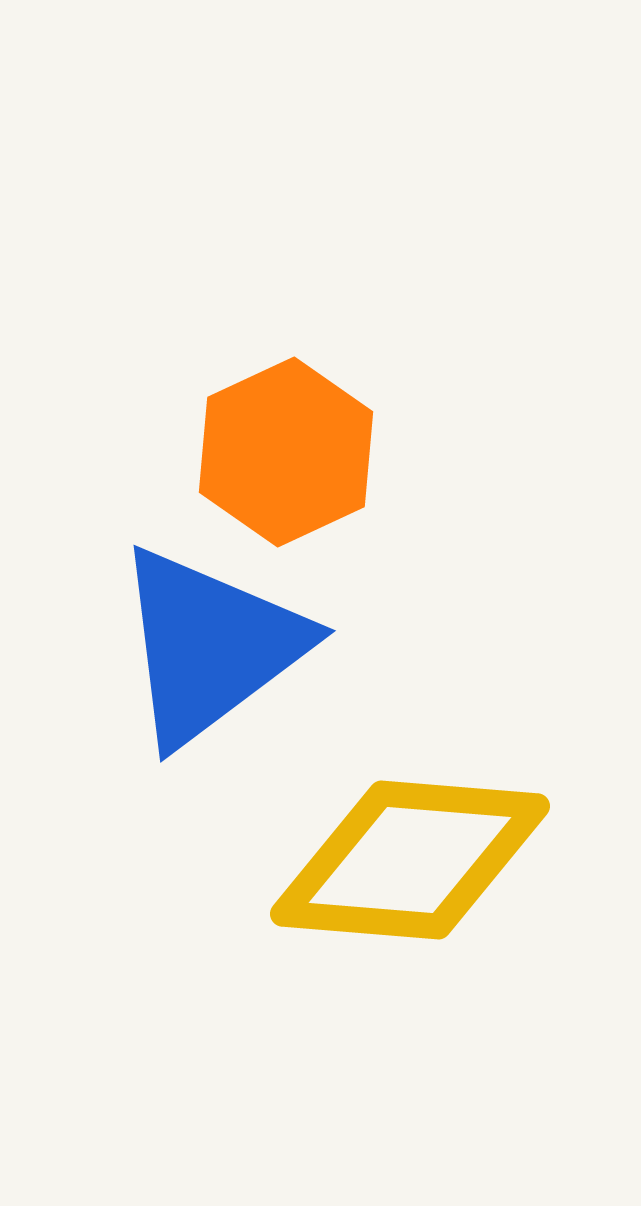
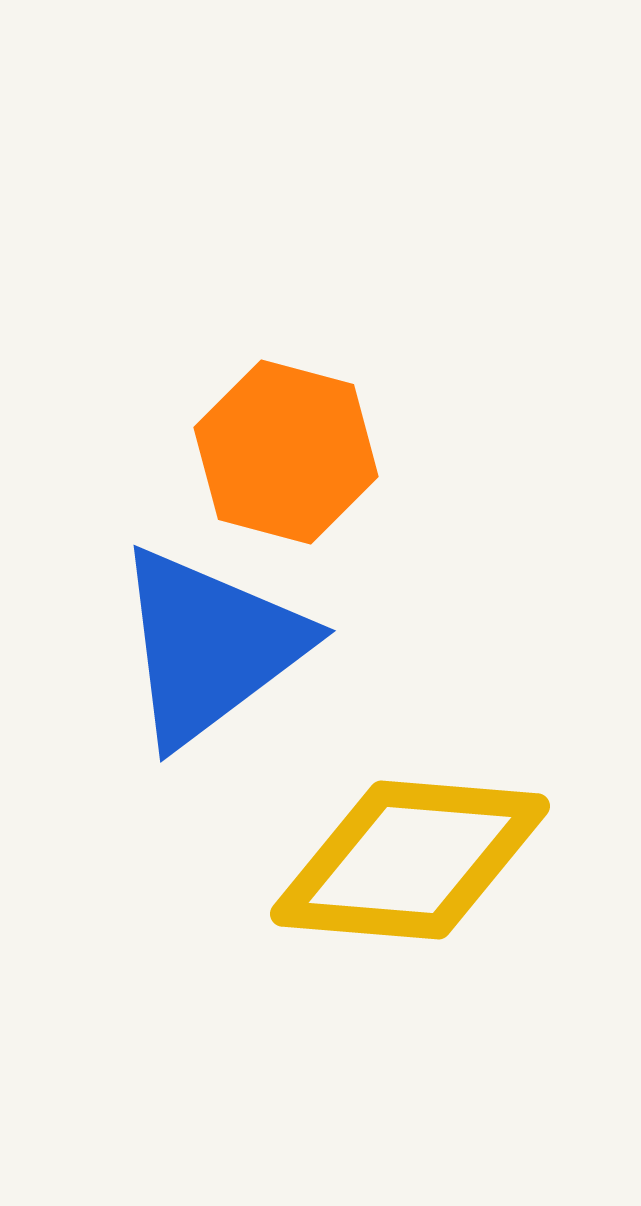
orange hexagon: rotated 20 degrees counterclockwise
